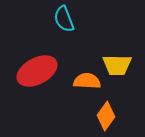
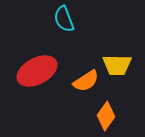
orange semicircle: moved 1 px left; rotated 144 degrees clockwise
